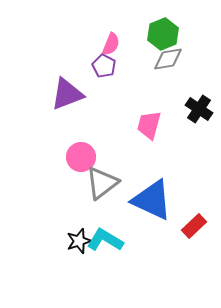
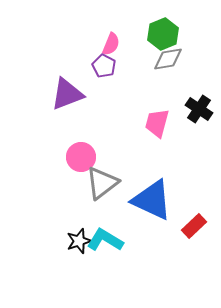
pink trapezoid: moved 8 px right, 2 px up
